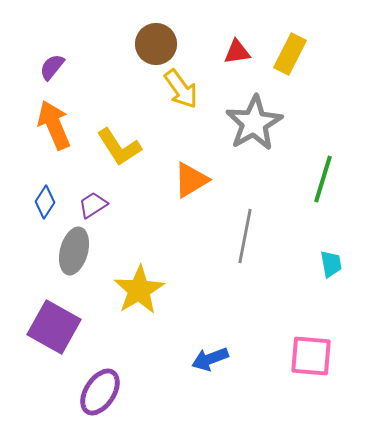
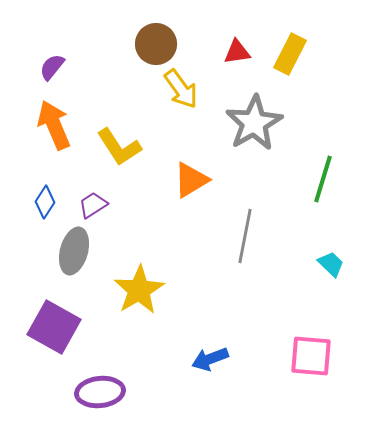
cyan trapezoid: rotated 36 degrees counterclockwise
purple ellipse: rotated 51 degrees clockwise
